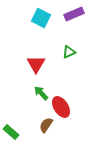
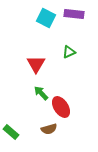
purple rectangle: rotated 30 degrees clockwise
cyan square: moved 5 px right
brown semicircle: moved 3 px right, 4 px down; rotated 140 degrees counterclockwise
